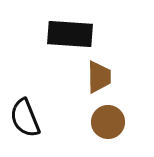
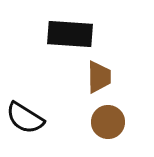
black semicircle: rotated 36 degrees counterclockwise
